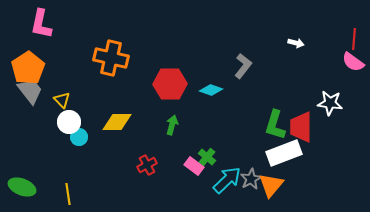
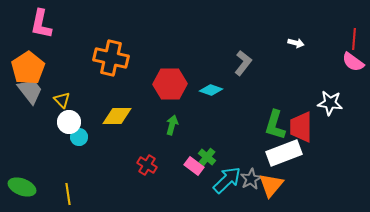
gray L-shape: moved 3 px up
yellow diamond: moved 6 px up
red cross: rotated 30 degrees counterclockwise
